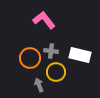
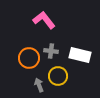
orange circle: moved 1 px left
yellow circle: moved 2 px right, 4 px down
